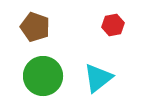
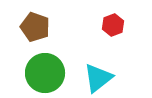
red hexagon: rotated 10 degrees counterclockwise
green circle: moved 2 px right, 3 px up
